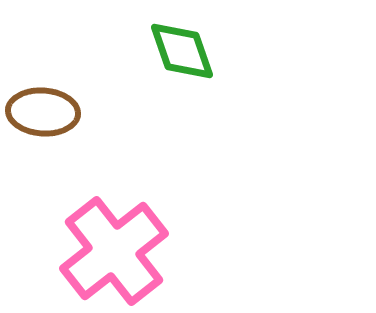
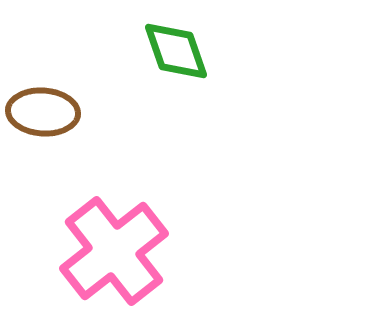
green diamond: moved 6 px left
